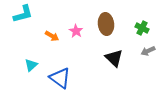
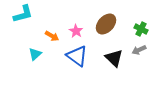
brown ellipse: rotated 50 degrees clockwise
green cross: moved 1 px left, 1 px down
gray arrow: moved 9 px left, 1 px up
cyan triangle: moved 4 px right, 11 px up
blue triangle: moved 17 px right, 22 px up
